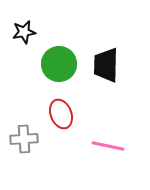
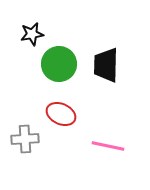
black star: moved 8 px right, 2 px down
red ellipse: rotated 44 degrees counterclockwise
gray cross: moved 1 px right
